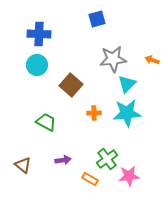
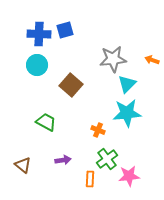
blue square: moved 32 px left, 11 px down
orange cross: moved 4 px right, 17 px down; rotated 24 degrees clockwise
orange rectangle: rotated 63 degrees clockwise
